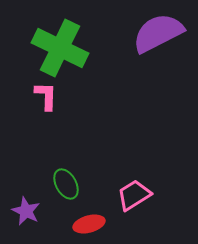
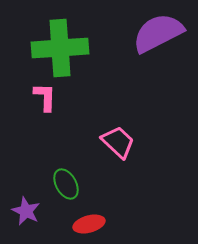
green cross: rotated 30 degrees counterclockwise
pink L-shape: moved 1 px left, 1 px down
pink trapezoid: moved 16 px left, 53 px up; rotated 75 degrees clockwise
